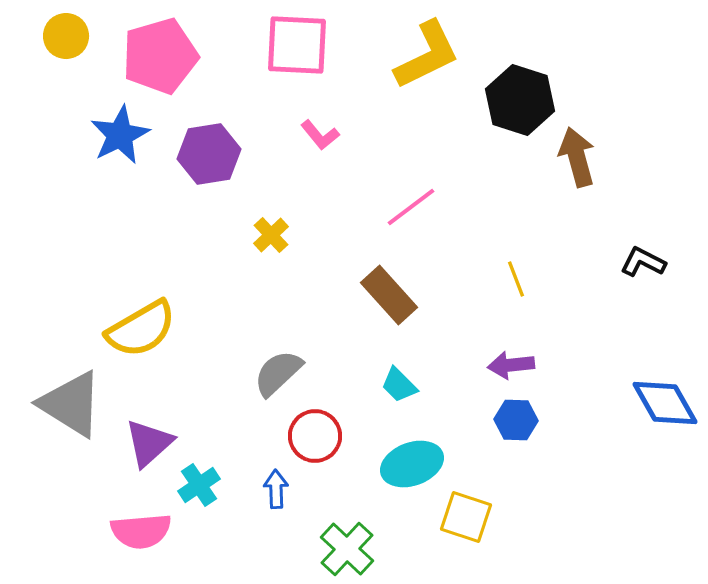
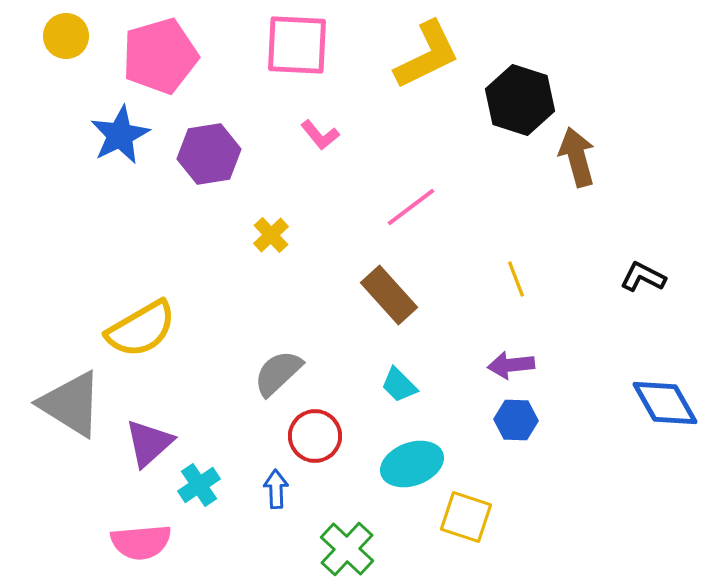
black L-shape: moved 15 px down
pink semicircle: moved 11 px down
